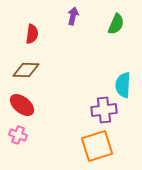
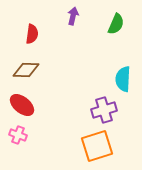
cyan semicircle: moved 6 px up
purple cross: rotated 10 degrees counterclockwise
